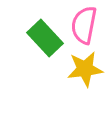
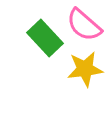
pink semicircle: rotated 60 degrees counterclockwise
